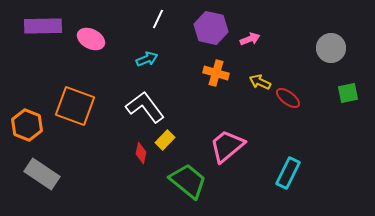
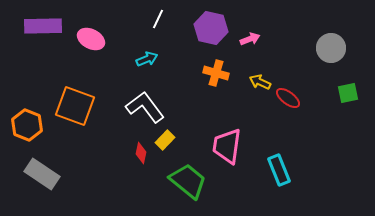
pink trapezoid: rotated 42 degrees counterclockwise
cyan rectangle: moved 9 px left, 3 px up; rotated 48 degrees counterclockwise
